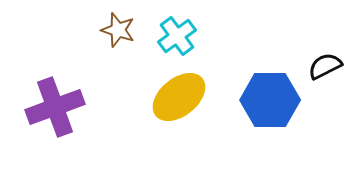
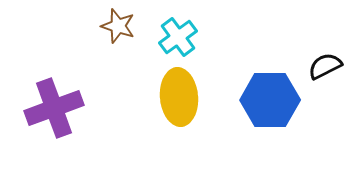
brown star: moved 4 px up
cyan cross: moved 1 px right, 1 px down
yellow ellipse: rotated 56 degrees counterclockwise
purple cross: moved 1 px left, 1 px down
